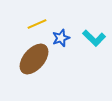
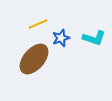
yellow line: moved 1 px right
cyan L-shape: rotated 25 degrees counterclockwise
